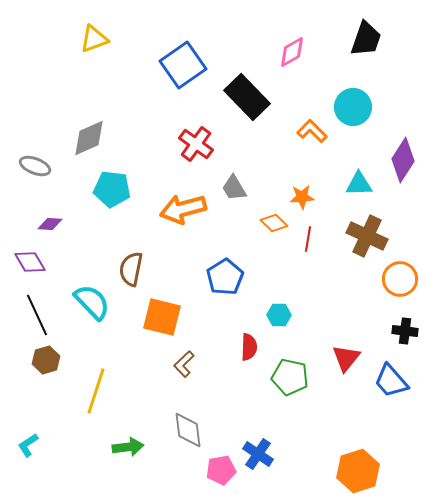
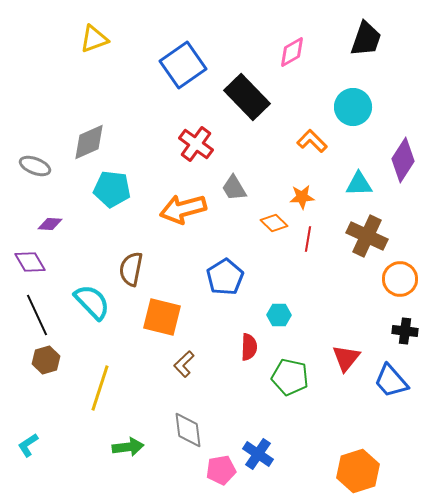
orange L-shape at (312, 131): moved 10 px down
gray diamond at (89, 138): moved 4 px down
yellow line at (96, 391): moved 4 px right, 3 px up
